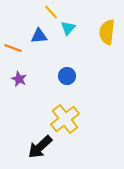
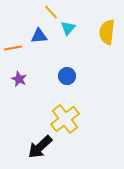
orange line: rotated 30 degrees counterclockwise
